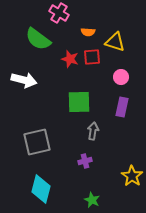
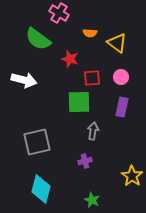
orange semicircle: moved 2 px right, 1 px down
yellow triangle: moved 2 px right, 1 px down; rotated 20 degrees clockwise
red square: moved 21 px down
